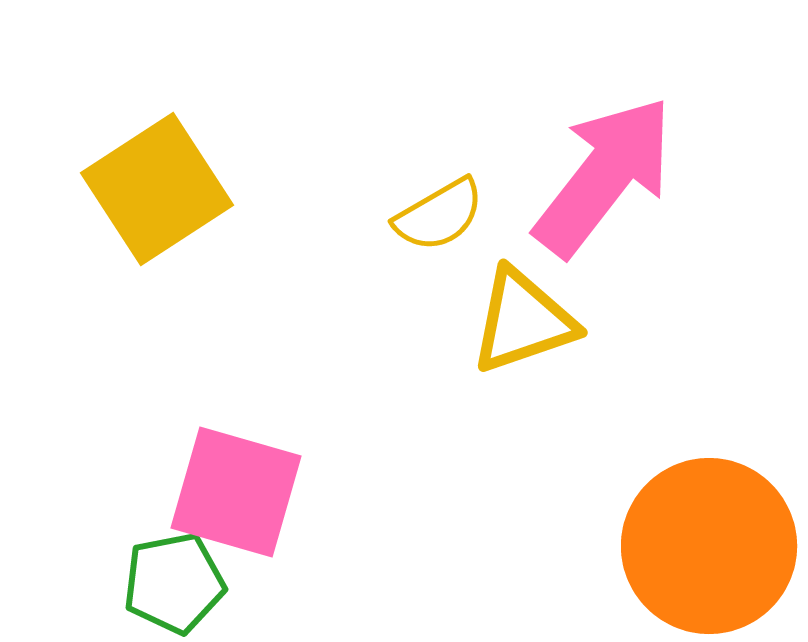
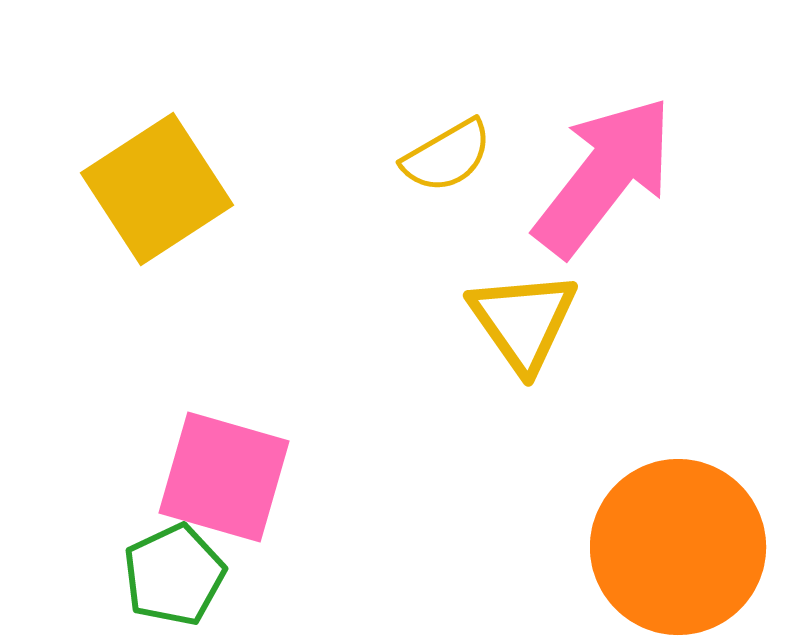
yellow semicircle: moved 8 px right, 59 px up
yellow triangle: rotated 46 degrees counterclockwise
pink square: moved 12 px left, 15 px up
orange circle: moved 31 px left, 1 px down
green pentagon: moved 8 px up; rotated 14 degrees counterclockwise
